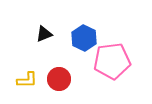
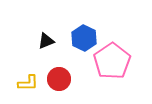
black triangle: moved 2 px right, 7 px down
pink pentagon: rotated 27 degrees counterclockwise
yellow L-shape: moved 1 px right, 3 px down
